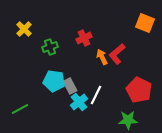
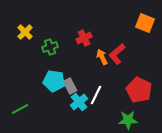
yellow cross: moved 1 px right, 3 px down
